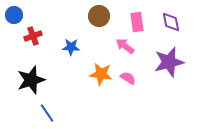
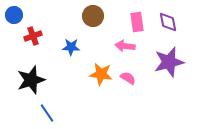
brown circle: moved 6 px left
purple diamond: moved 3 px left
pink arrow: rotated 30 degrees counterclockwise
